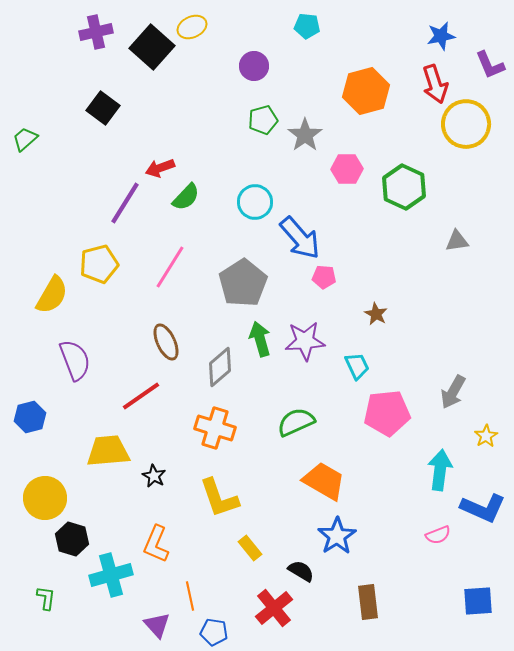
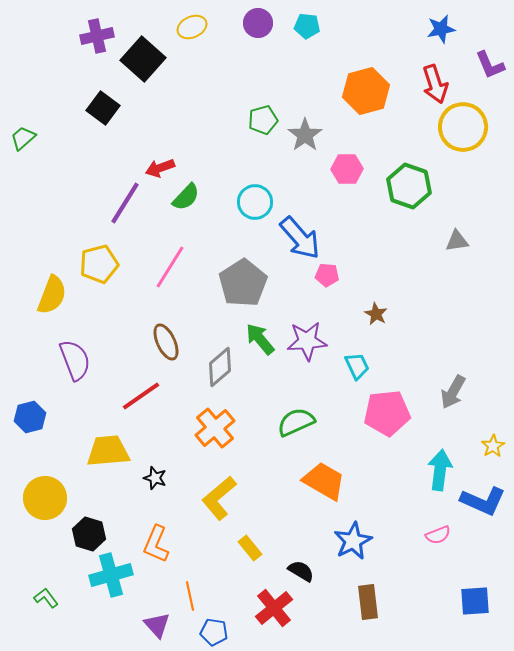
purple cross at (96, 32): moved 1 px right, 4 px down
blue star at (441, 36): moved 7 px up
black square at (152, 47): moved 9 px left, 12 px down
purple circle at (254, 66): moved 4 px right, 43 px up
yellow circle at (466, 124): moved 3 px left, 3 px down
green trapezoid at (25, 139): moved 2 px left, 1 px up
green hexagon at (404, 187): moved 5 px right, 1 px up; rotated 6 degrees counterclockwise
pink pentagon at (324, 277): moved 3 px right, 2 px up
yellow semicircle at (52, 295): rotated 9 degrees counterclockwise
green arrow at (260, 339): rotated 24 degrees counterclockwise
purple star at (305, 341): moved 2 px right
orange cross at (215, 428): rotated 33 degrees clockwise
yellow star at (486, 436): moved 7 px right, 10 px down
black star at (154, 476): moved 1 px right, 2 px down; rotated 10 degrees counterclockwise
yellow L-shape at (219, 498): rotated 69 degrees clockwise
blue L-shape at (483, 508): moved 7 px up
blue star at (337, 536): moved 16 px right, 5 px down; rotated 6 degrees clockwise
black hexagon at (72, 539): moved 17 px right, 5 px up
green L-shape at (46, 598): rotated 45 degrees counterclockwise
blue square at (478, 601): moved 3 px left
